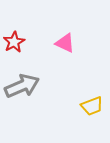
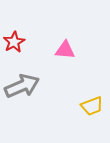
pink triangle: moved 7 px down; rotated 20 degrees counterclockwise
